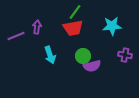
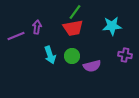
green circle: moved 11 px left
